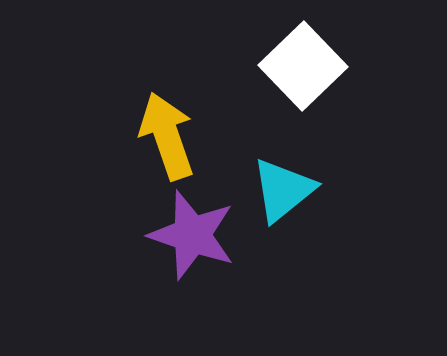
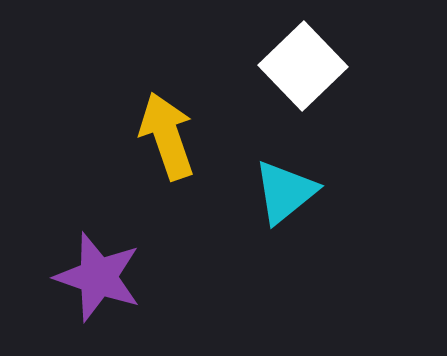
cyan triangle: moved 2 px right, 2 px down
purple star: moved 94 px left, 42 px down
